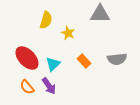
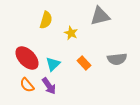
gray triangle: moved 2 px down; rotated 15 degrees counterclockwise
yellow star: moved 3 px right
orange rectangle: moved 2 px down
orange semicircle: moved 2 px up
